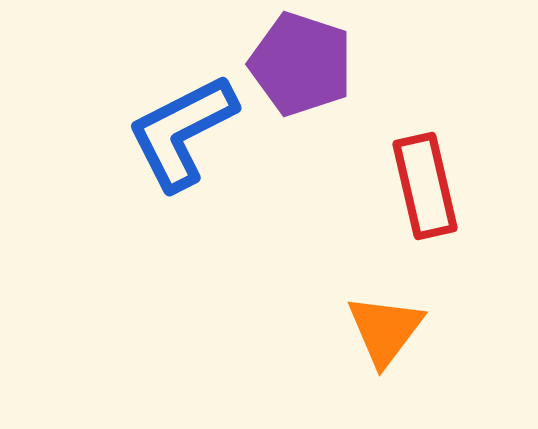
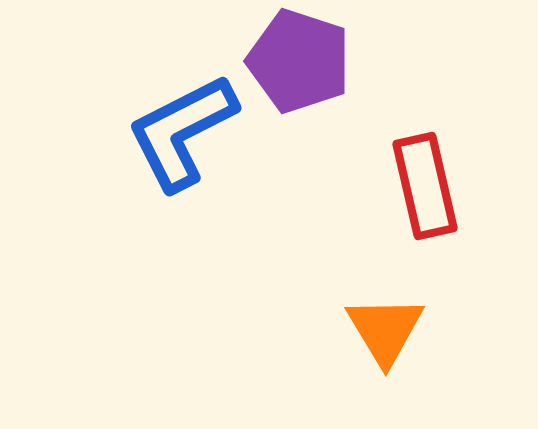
purple pentagon: moved 2 px left, 3 px up
orange triangle: rotated 8 degrees counterclockwise
